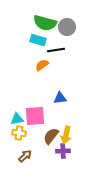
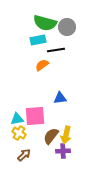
cyan rectangle: rotated 28 degrees counterclockwise
yellow cross: rotated 24 degrees clockwise
brown arrow: moved 1 px left, 1 px up
